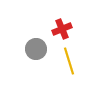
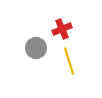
gray circle: moved 1 px up
